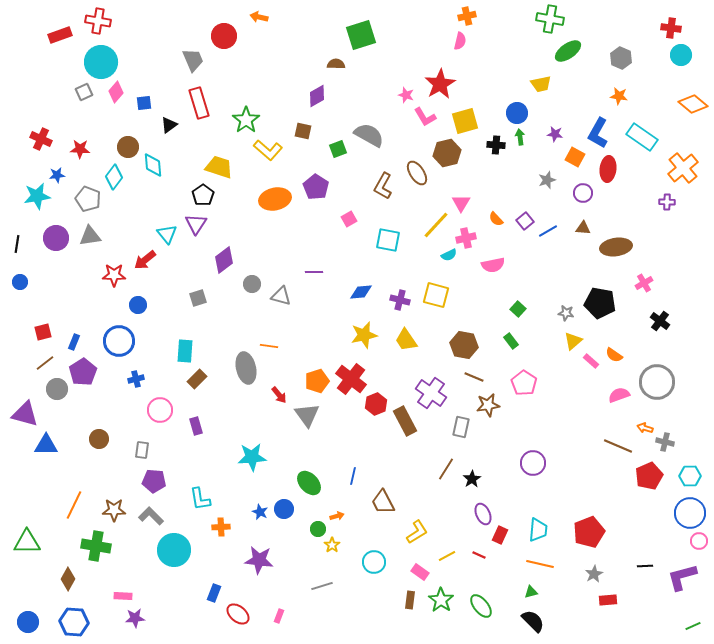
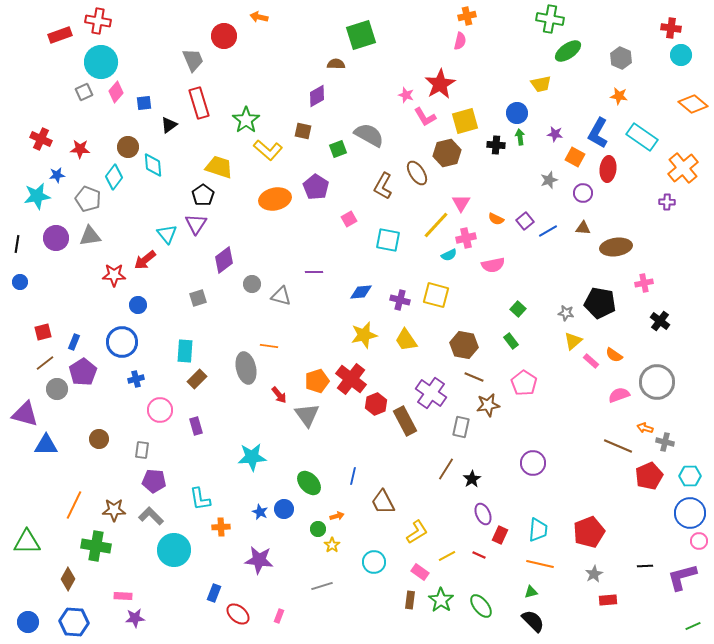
gray star at (547, 180): moved 2 px right
orange semicircle at (496, 219): rotated 21 degrees counterclockwise
pink cross at (644, 283): rotated 18 degrees clockwise
blue circle at (119, 341): moved 3 px right, 1 px down
